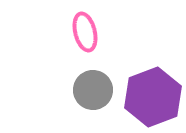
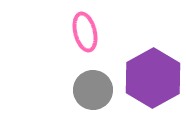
purple hexagon: moved 19 px up; rotated 8 degrees counterclockwise
